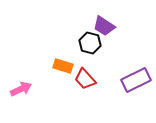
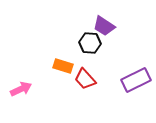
black hexagon: rotated 10 degrees counterclockwise
